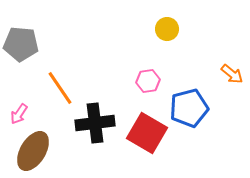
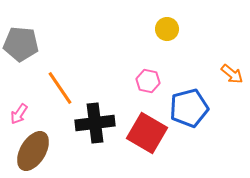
pink hexagon: rotated 20 degrees clockwise
